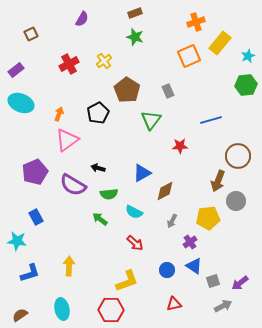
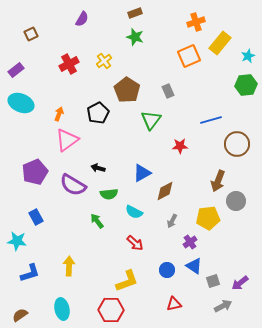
brown circle at (238, 156): moved 1 px left, 12 px up
green arrow at (100, 219): moved 3 px left, 2 px down; rotated 14 degrees clockwise
